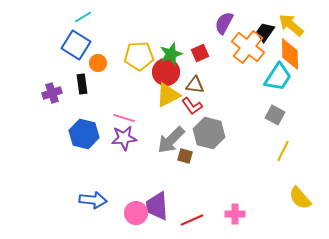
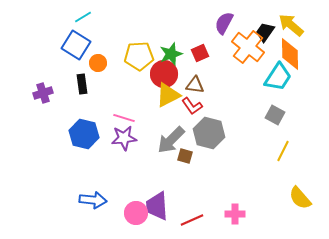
red circle: moved 2 px left, 2 px down
purple cross: moved 9 px left
